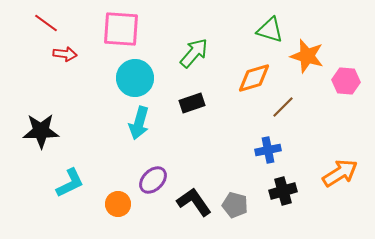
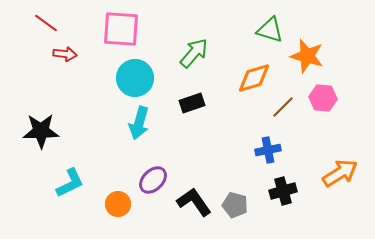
pink hexagon: moved 23 px left, 17 px down
